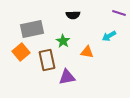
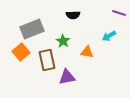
gray rectangle: rotated 10 degrees counterclockwise
